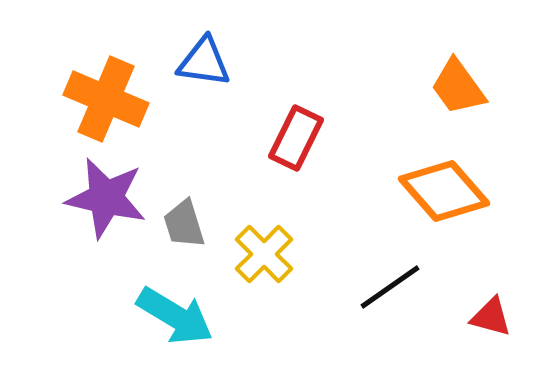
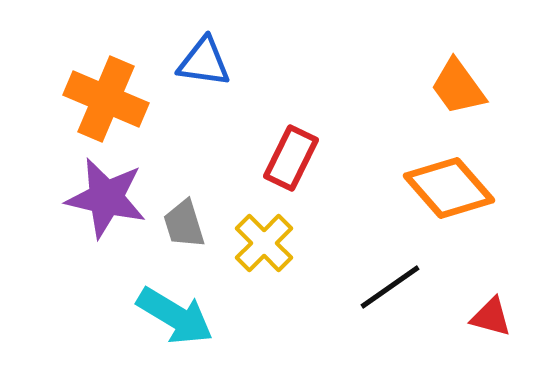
red rectangle: moved 5 px left, 20 px down
orange diamond: moved 5 px right, 3 px up
yellow cross: moved 11 px up
